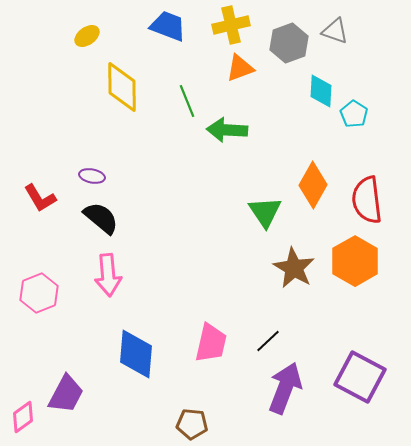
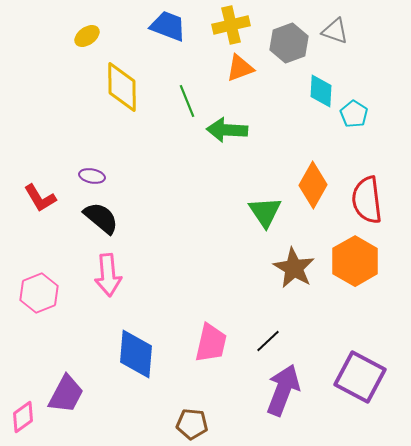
purple arrow: moved 2 px left, 2 px down
